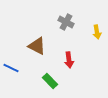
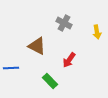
gray cross: moved 2 px left, 1 px down
red arrow: rotated 42 degrees clockwise
blue line: rotated 28 degrees counterclockwise
